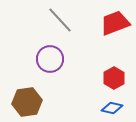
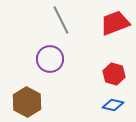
gray line: moved 1 px right; rotated 16 degrees clockwise
red hexagon: moved 4 px up; rotated 15 degrees counterclockwise
brown hexagon: rotated 24 degrees counterclockwise
blue diamond: moved 1 px right, 3 px up
